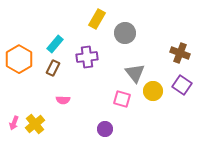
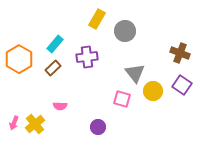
gray circle: moved 2 px up
brown rectangle: rotated 21 degrees clockwise
pink semicircle: moved 3 px left, 6 px down
purple circle: moved 7 px left, 2 px up
